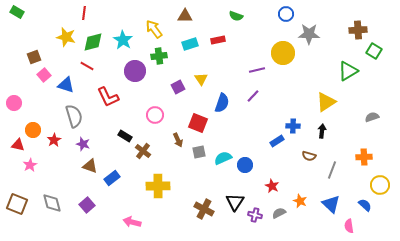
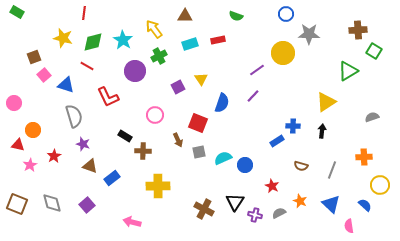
yellow star at (66, 37): moved 3 px left, 1 px down
green cross at (159, 56): rotated 21 degrees counterclockwise
purple line at (257, 70): rotated 21 degrees counterclockwise
red star at (54, 140): moved 16 px down
brown cross at (143, 151): rotated 35 degrees counterclockwise
brown semicircle at (309, 156): moved 8 px left, 10 px down
